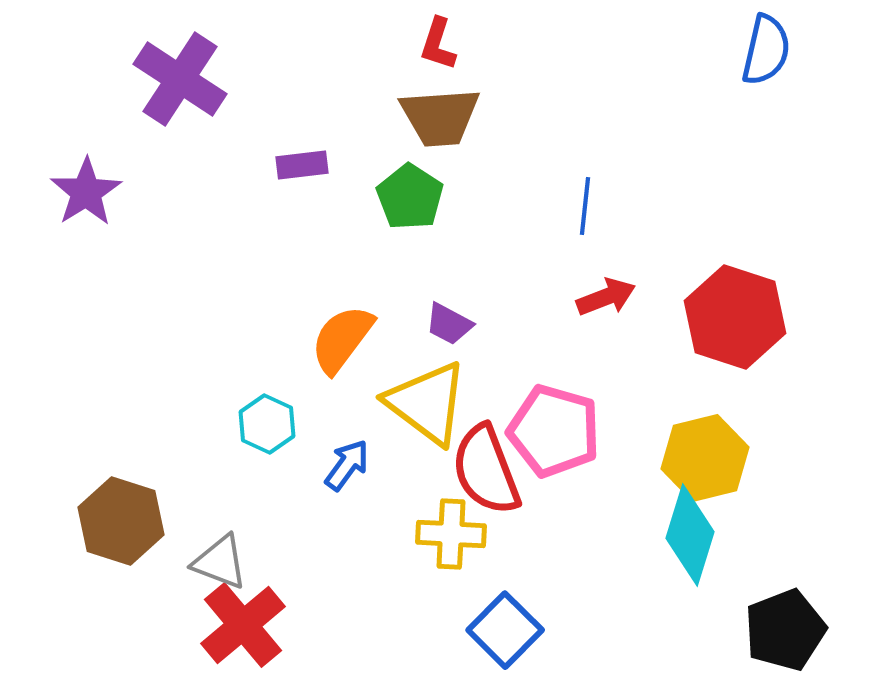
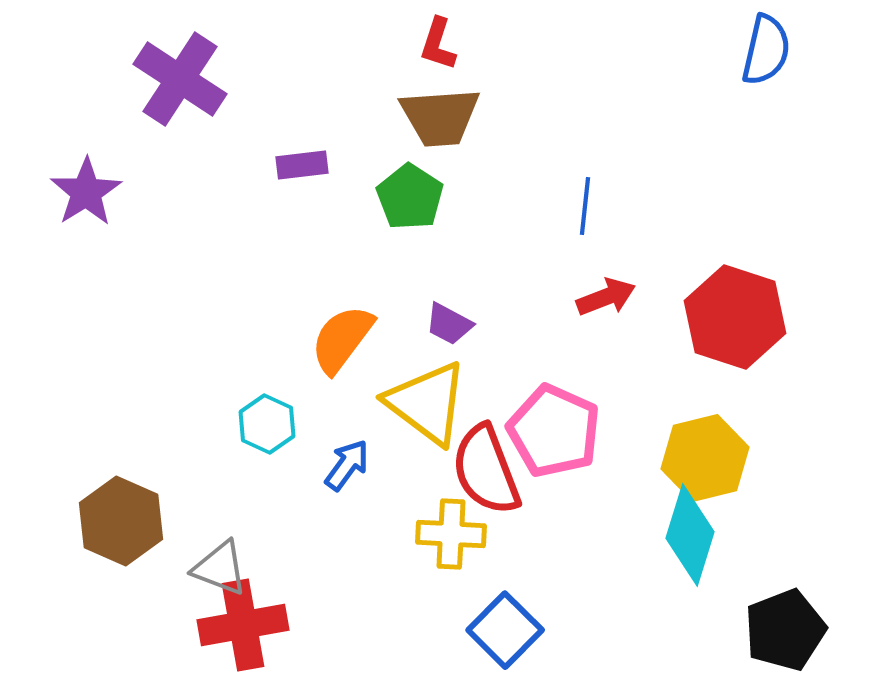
pink pentagon: rotated 8 degrees clockwise
brown hexagon: rotated 6 degrees clockwise
gray triangle: moved 6 px down
red cross: rotated 30 degrees clockwise
